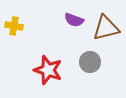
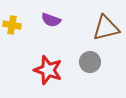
purple semicircle: moved 23 px left
yellow cross: moved 2 px left, 1 px up
